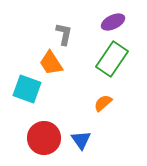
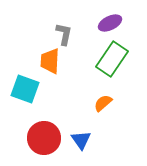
purple ellipse: moved 3 px left, 1 px down
orange trapezoid: moved 1 px left, 2 px up; rotated 36 degrees clockwise
cyan square: moved 2 px left
